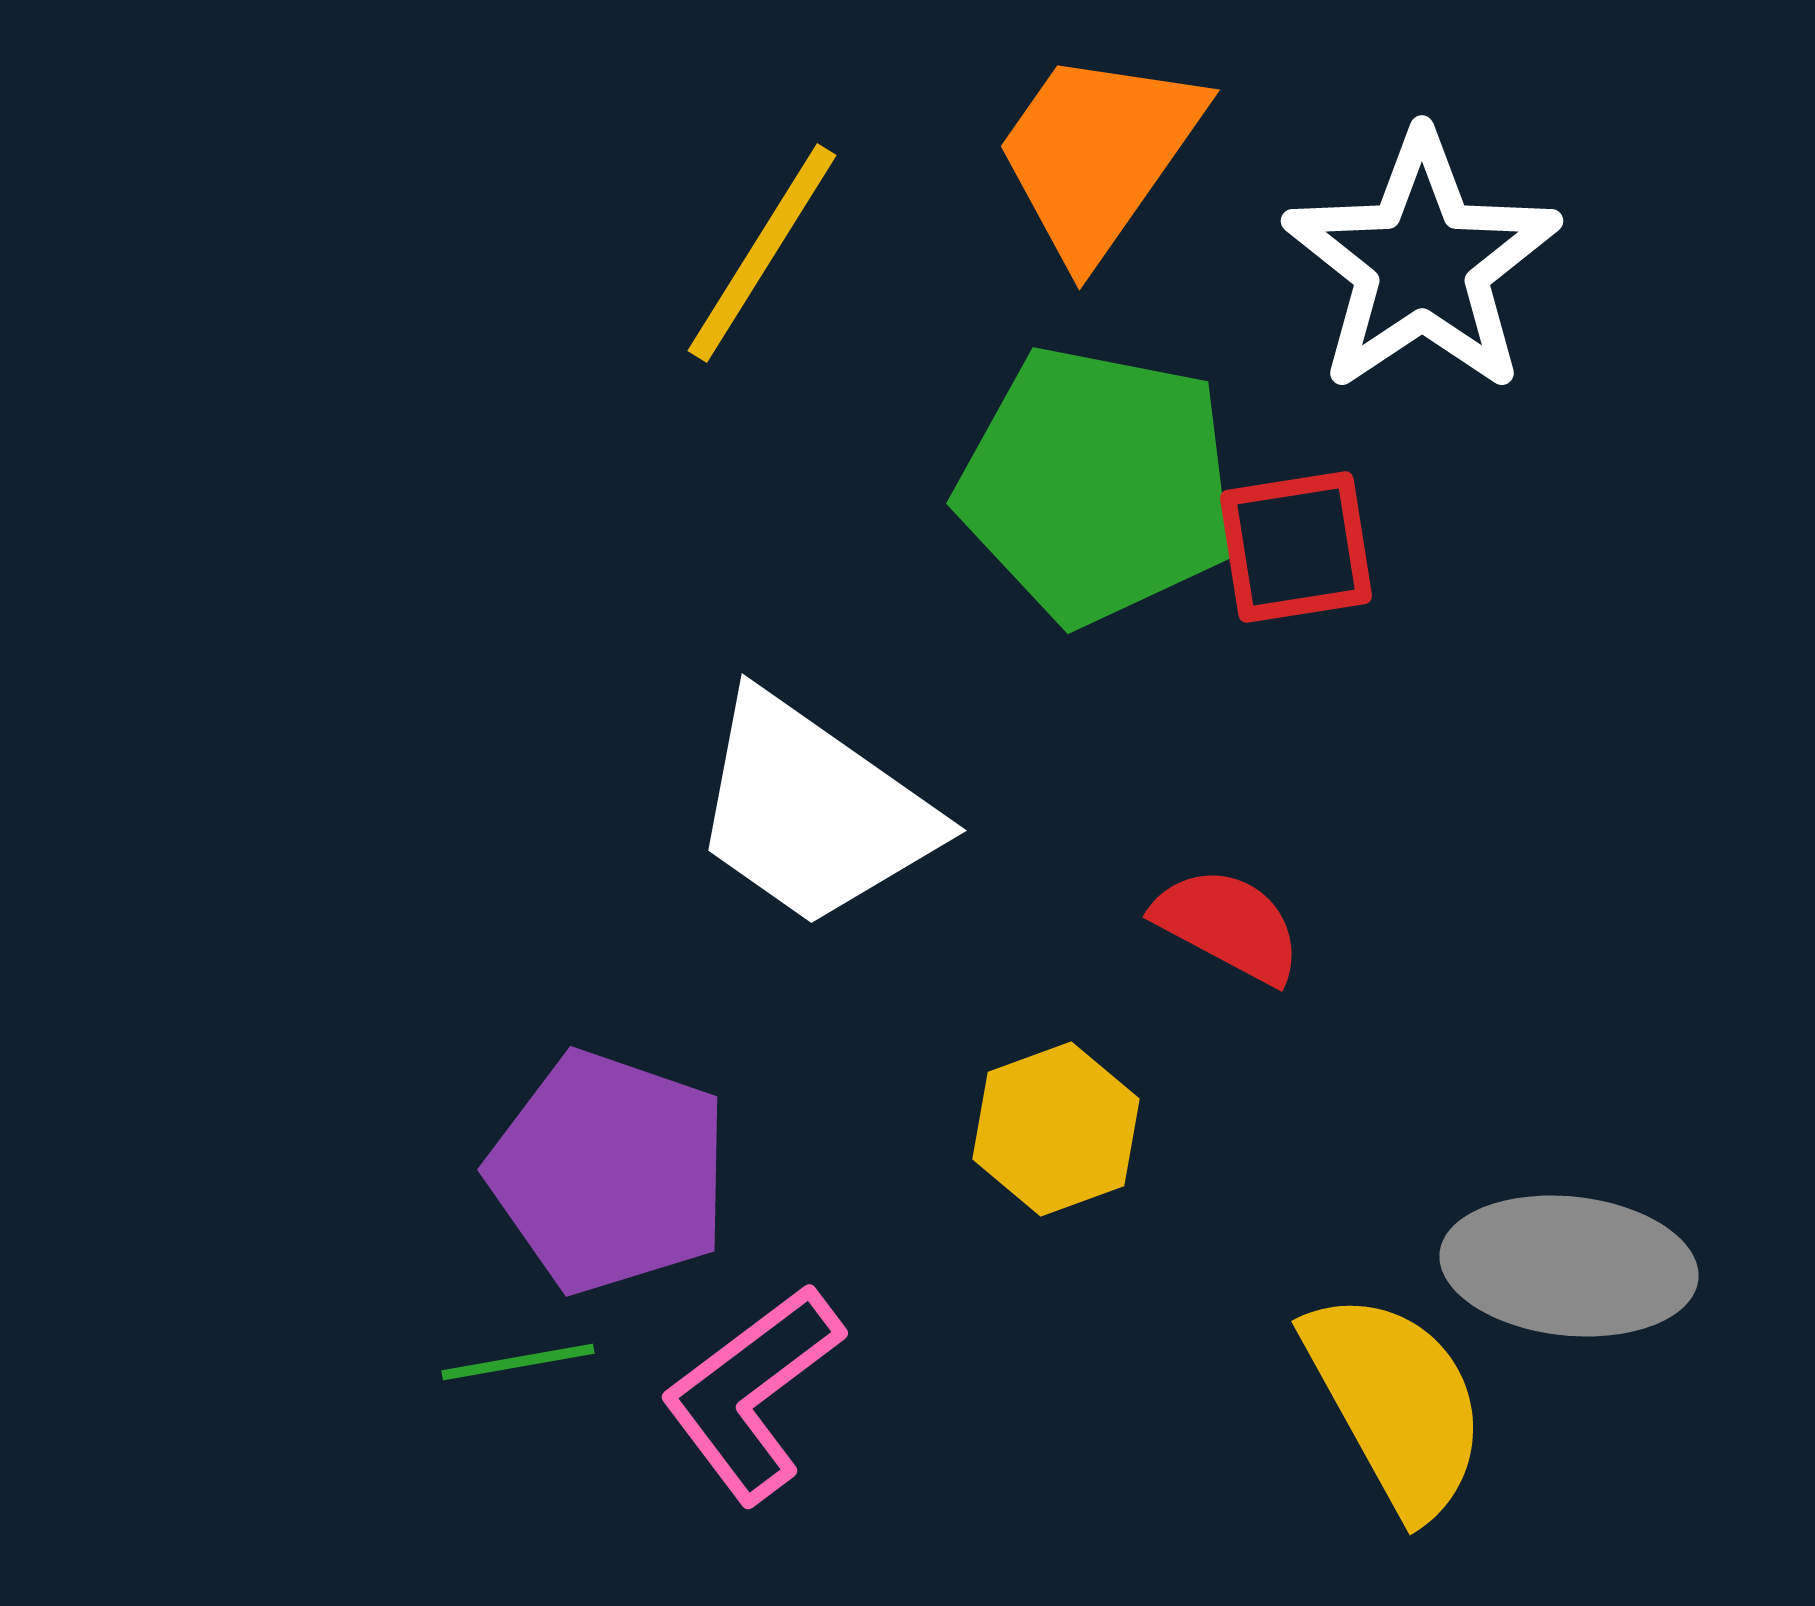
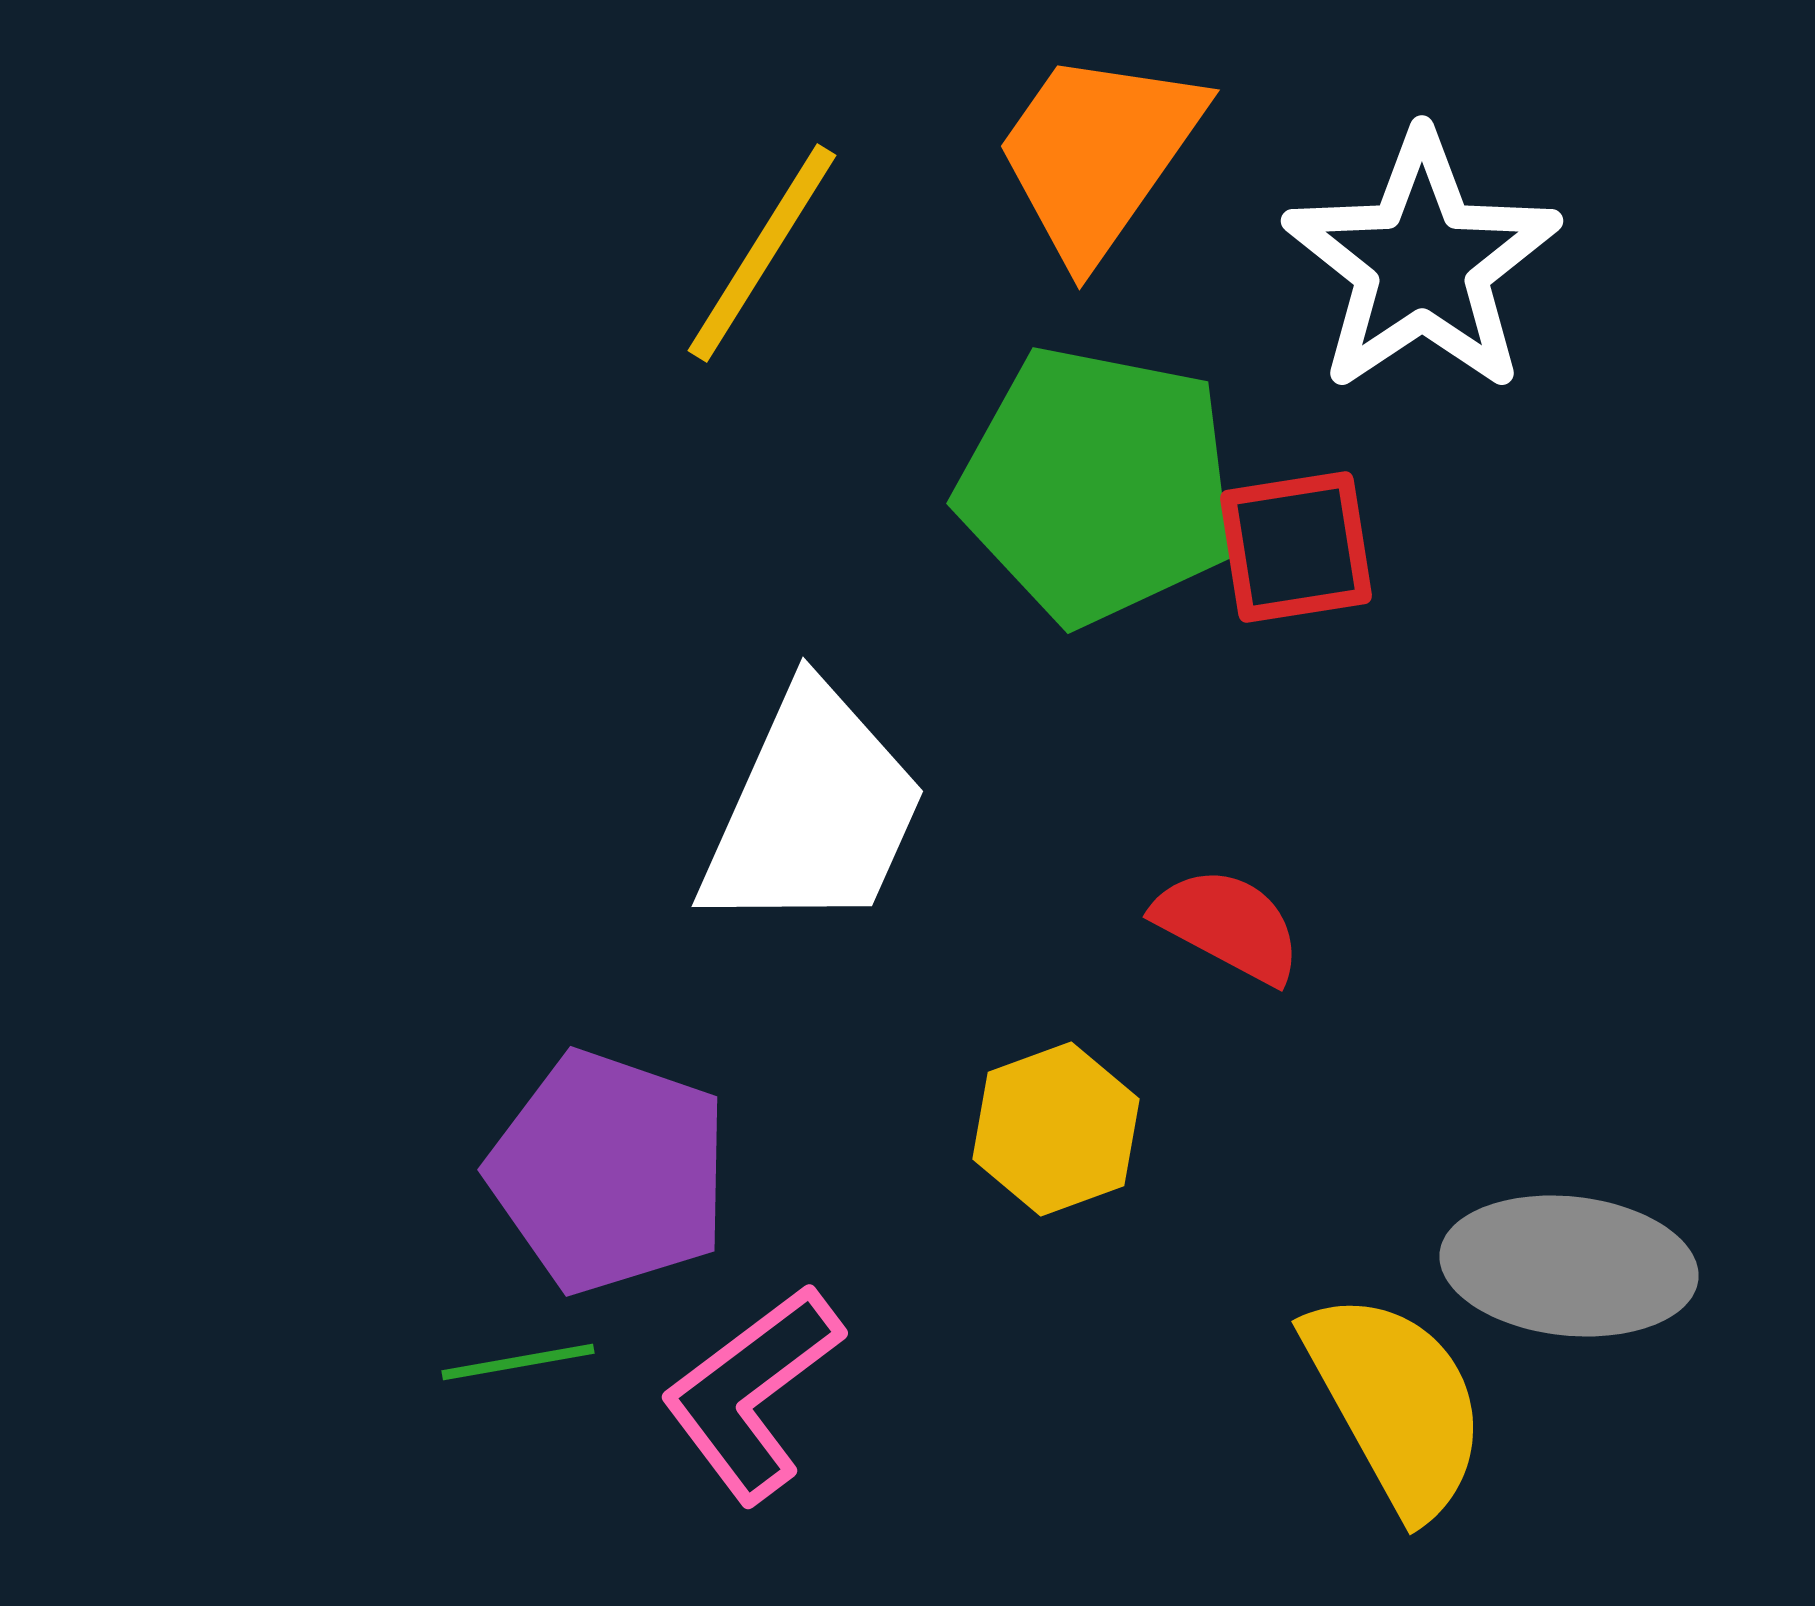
white trapezoid: rotated 101 degrees counterclockwise
